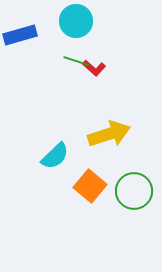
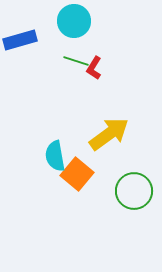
cyan circle: moved 2 px left
blue rectangle: moved 5 px down
red L-shape: rotated 80 degrees clockwise
yellow arrow: rotated 18 degrees counterclockwise
cyan semicircle: rotated 124 degrees clockwise
orange square: moved 13 px left, 12 px up
